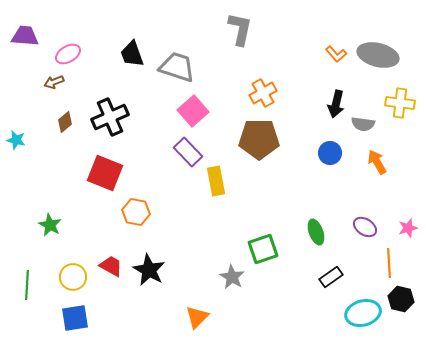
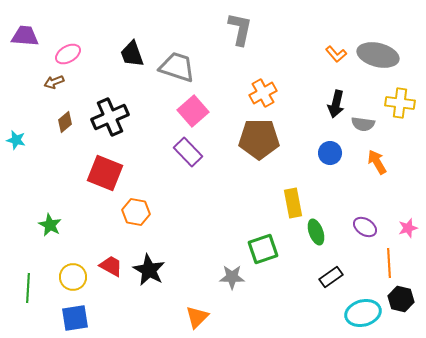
yellow rectangle: moved 77 px right, 22 px down
gray star: rotated 30 degrees counterclockwise
green line: moved 1 px right, 3 px down
